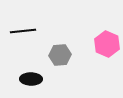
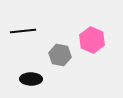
pink hexagon: moved 15 px left, 4 px up
gray hexagon: rotated 15 degrees clockwise
